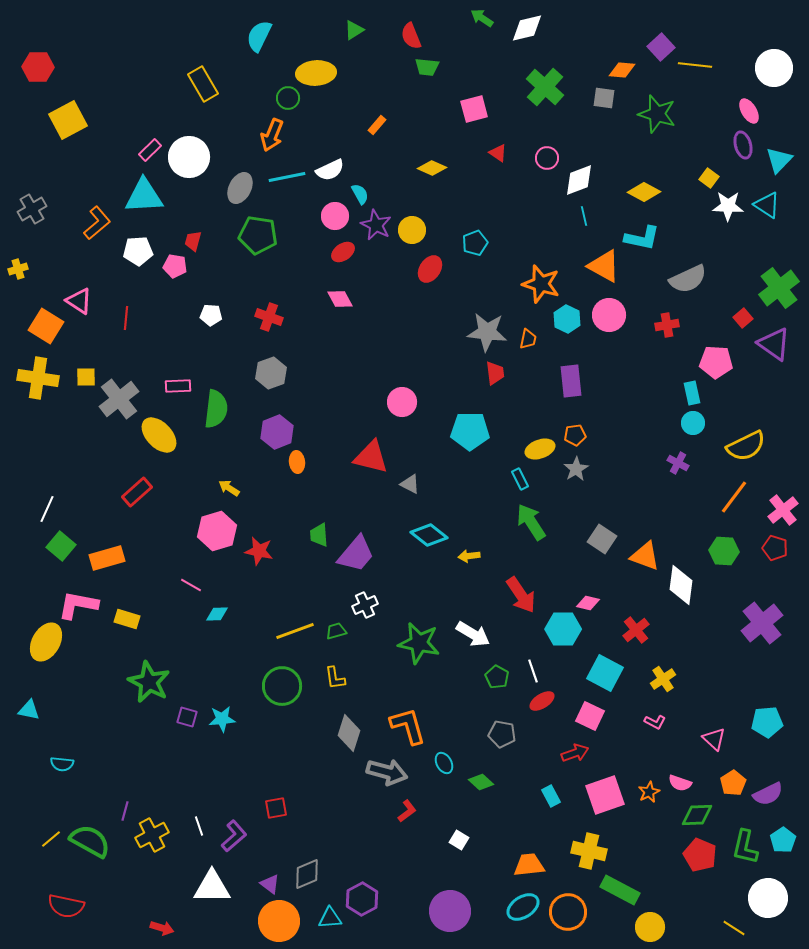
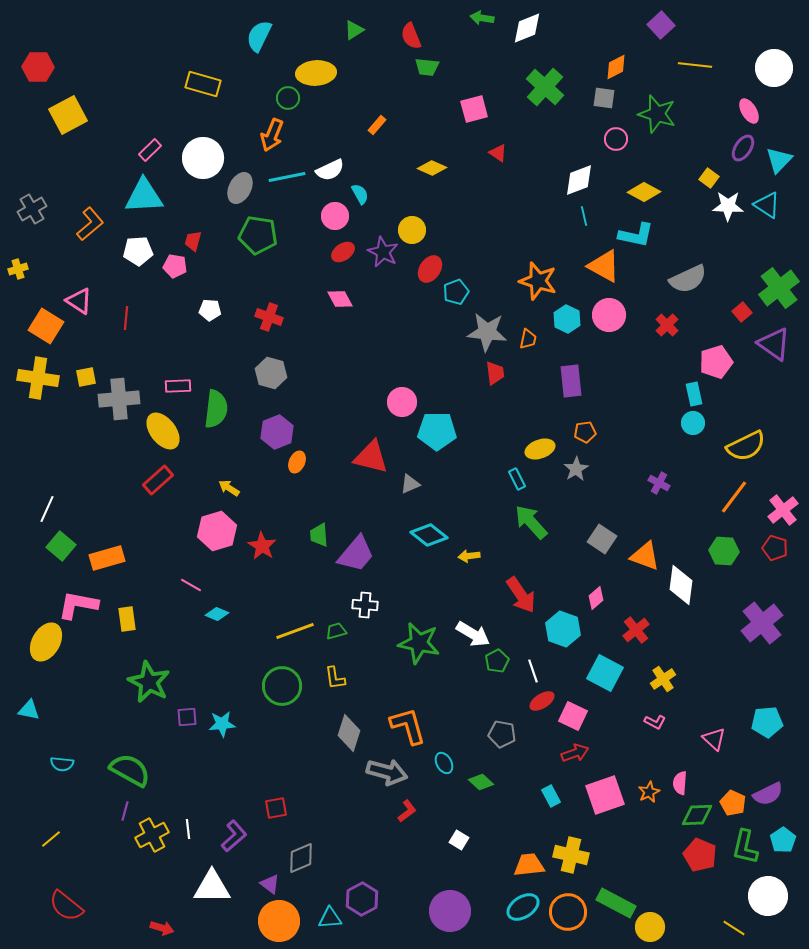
green arrow at (482, 18): rotated 25 degrees counterclockwise
white diamond at (527, 28): rotated 8 degrees counterclockwise
purple square at (661, 47): moved 22 px up
orange diamond at (622, 70): moved 6 px left, 3 px up; rotated 32 degrees counterclockwise
yellow rectangle at (203, 84): rotated 44 degrees counterclockwise
yellow square at (68, 120): moved 5 px up
purple ellipse at (743, 145): moved 3 px down; rotated 48 degrees clockwise
white circle at (189, 157): moved 14 px right, 1 px down
pink circle at (547, 158): moved 69 px right, 19 px up
orange L-shape at (97, 223): moved 7 px left, 1 px down
purple star at (376, 225): moved 7 px right, 27 px down
cyan L-shape at (642, 238): moved 6 px left, 3 px up
cyan pentagon at (475, 243): moved 19 px left, 49 px down
orange star at (541, 284): moved 3 px left, 3 px up
white pentagon at (211, 315): moved 1 px left, 5 px up
red square at (743, 318): moved 1 px left, 6 px up
red cross at (667, 325): rotated 35 degrees counterclockwise
pink pentagon at (716, 362): rotated 20 degrees counterclockwise
gray hexagon at (271, 373): rotated 24 degrees counterclockwise
yellow square at (86, 377): rotated 10 degrees counterclockwise
cyan rectangle at (692, 393): moved 2 px right, 1 px down
gray cross at (119, 399): rotated 33 degrees clockwise
cyan pentagon at (470, 431): moved 33 px left
yellow ellipse at (159, 435): moved 4 px right, 4 px up; rotated 6 degrees clockwise
orange pentagon at (575, 435): moved 10 px right, 3 px up
orange ellipse at (297, 462): rotated 30 degrees clockwise
purple cross at (678, 463): moved 19 px left, 20 px down
cyan rectangle at (520, 479): moved 3 px left
gray triangle at (410, 484): rotated 50 degrees counterclockwise
red rectangle at (137, 492): moved 21 px right, 12 px up
green arrow at (531, 522): rotated 9 degrees counterclockwise
red star at (259, 551): moved 3 px right, 5 px up; rotated 20 degrees clockwise
pink diamond at (588, 603): moved 8 px right, 5 px up; rotated 55 degrees counterclockwise
white cross at (365, 605): rotated 30 degrees clockwise
cyan diamond at (217, 614): rotated 25 degrees clockwise
yellow rectangle at (127, 619): rotated 65 degrees clockwise
cyan hexagon at (563, 629): rotated 20 degrees clockwise
green pentagon at (497, 677): moved 16 px up; rotated 15 degrees clockwise
pink square at (590, 716): moved 17 px left
purple square at (187, 717): rotated 20 degrees counterclockwise
cyan star at (222, 719): moved 5 px down
pink semicircle at (680, 783): rotated 75 degrees clockwise
orange pentagon at (733, 783): moved 20 px down; rotated 15 degrees counterclockwise
white line at (199, 826): moved 11 px left, 3 px down; rotated 12 degrees clockwise
green semicircle at (90, 841): moved 40 px right, 71 px up
yellow cross at (589, 851): moved 18 px left, 4 px down
gray diamond at (307, 874): moved 6 px left, 16 px up
green rectangle at (620, 890): moved 4 px left, 13 px down
white circle at (768, 898): moved 2 px up
red semicircle at (66, 906): rotated 27 degrees clockwise
